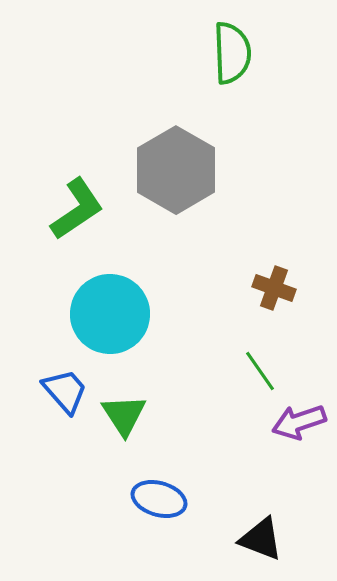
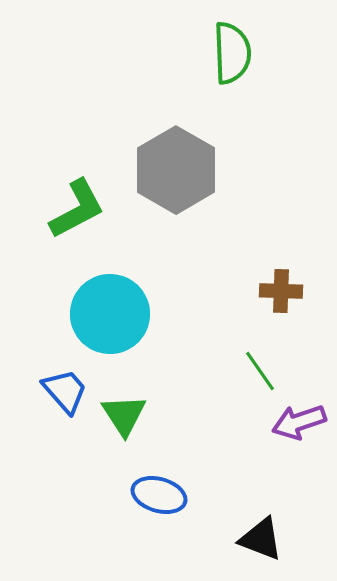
green L-shape: rotated 6 degrees clockwise
brown cross: moved 7 px right, 3 px down; rotated 18 degrees counterclockwise
blue ellipse: moved 4 px up
